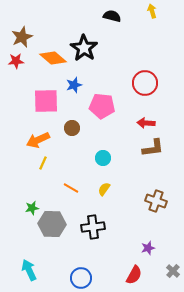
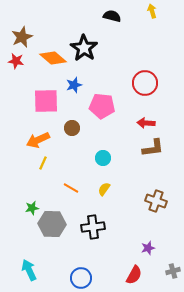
red star: rotated 14 degrees clockwise
gray cross: rotated 32 degrees clockwise
